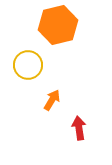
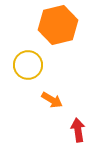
orange arrow: rotated 90 degrees clockwise
red arrow: moved 1 px left, 2 px down
